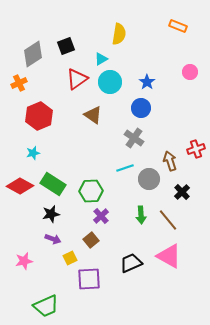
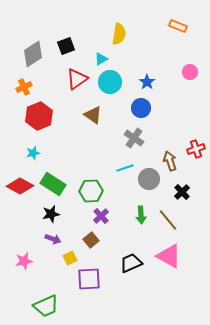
orange cross: moved 5 px right, 4 px down
